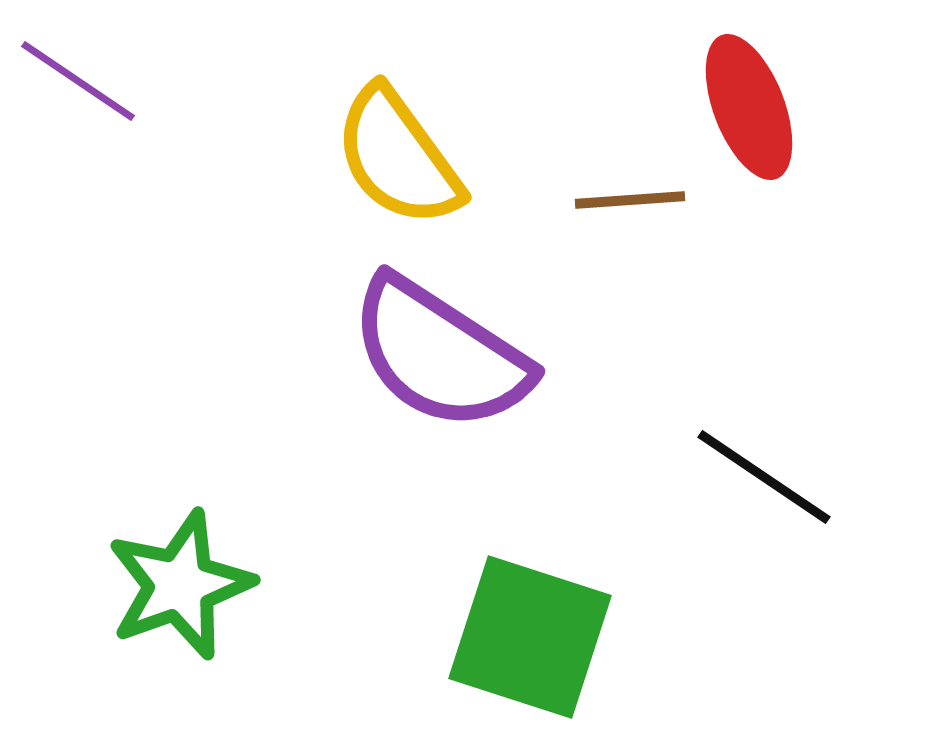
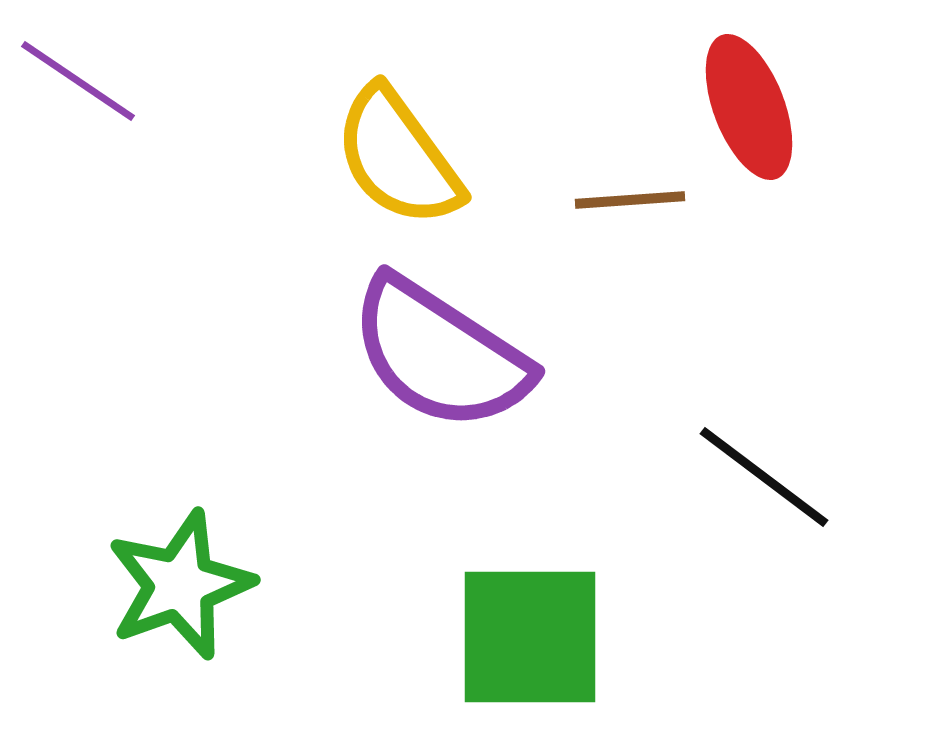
black line: rotated 3 degrees clockwise
green square: rotated 18 degrees counterclockwise
